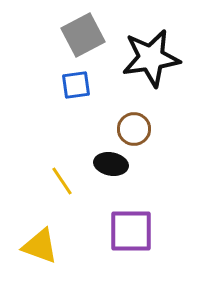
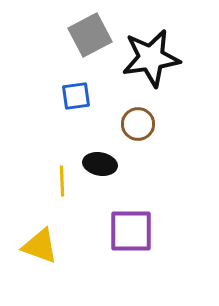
gray square: moved 7 px right
blue square: moved 11 px down
brown circle: moved 4 px right, 5 px up
black ellipse: moved 11 px left
yellow line: rotated 32 degrees clockwise
